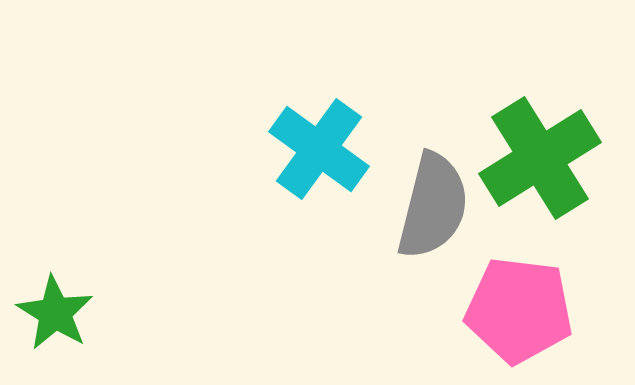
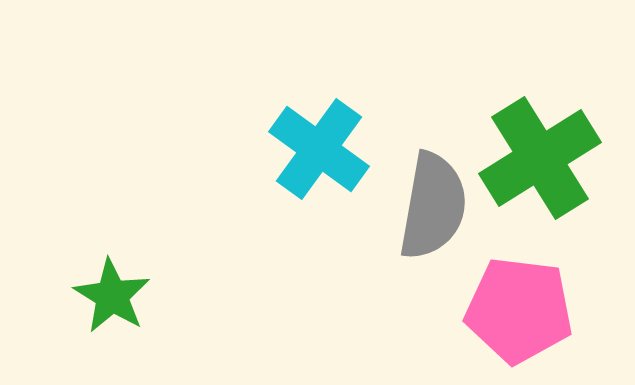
gray semicircle: rotated 4 degrees counterclockwise
green star: moved 57 px right, 17 px up
